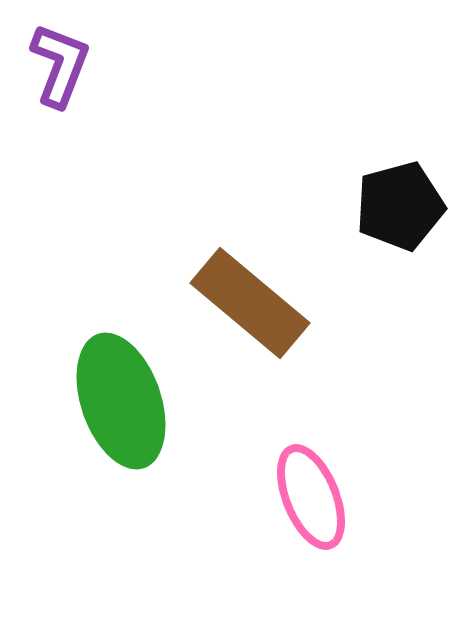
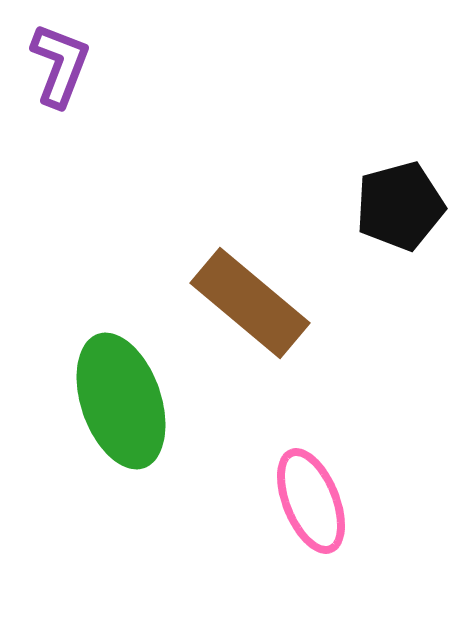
pink ellipse: moved 4 px down
